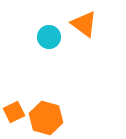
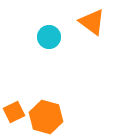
orange triangle: moved 8 px right, 2 px up
orange hexagon: moved 1 px up
